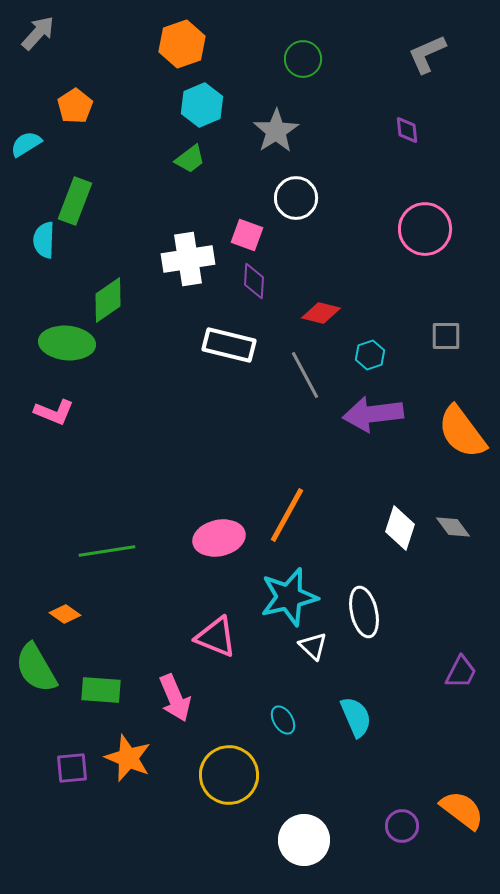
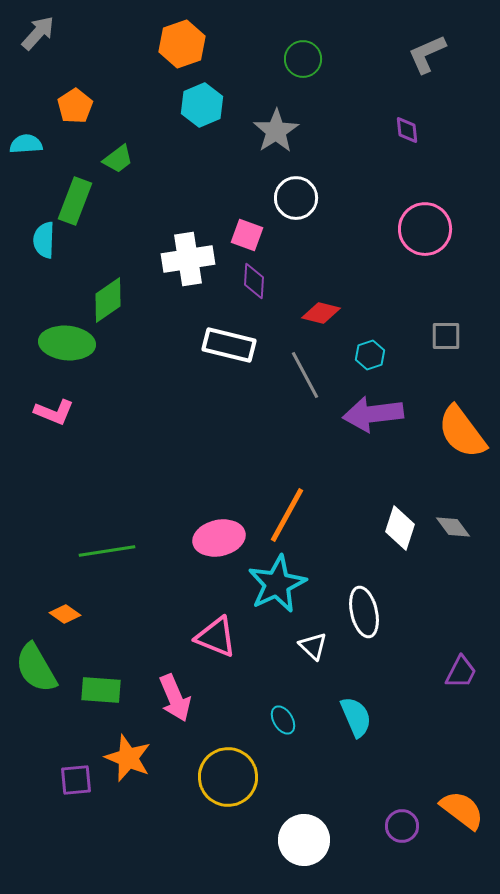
cyan semicircle at (26, 144): rotated 28 degrees clockwise
green trapezoid at (190, 159): moved 72 px left
cyan star at (289, 597): moved 12 px left, 13 px up; rotated 12 degrees counterclockwise
purple square at (72, 768): moved 4 px right, 12 px down
yellow circle at (229, 775): moved 1 px left, 2 px down
